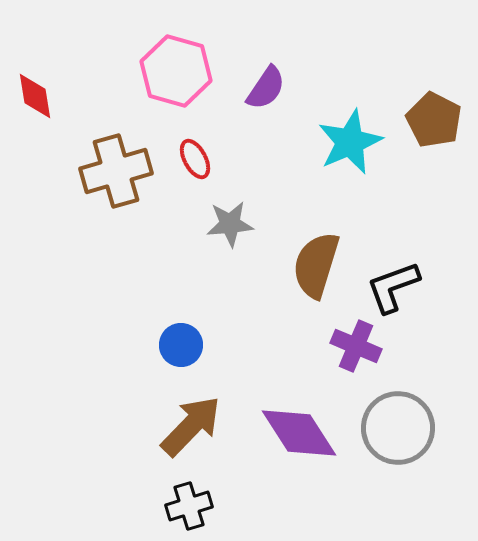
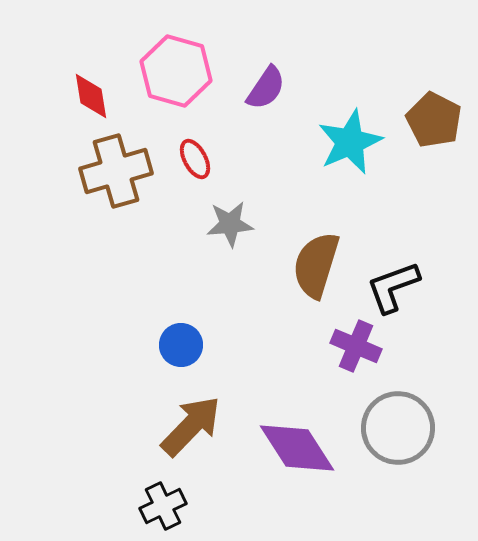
red diamond: moved 56 px right
purple diamond: moved 2 px left, 15 px down
black cross: moved 26 px left; rotated 9 degrees counterclockwise
